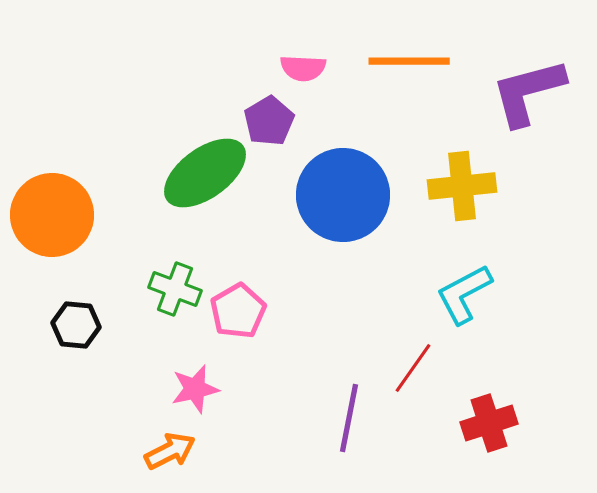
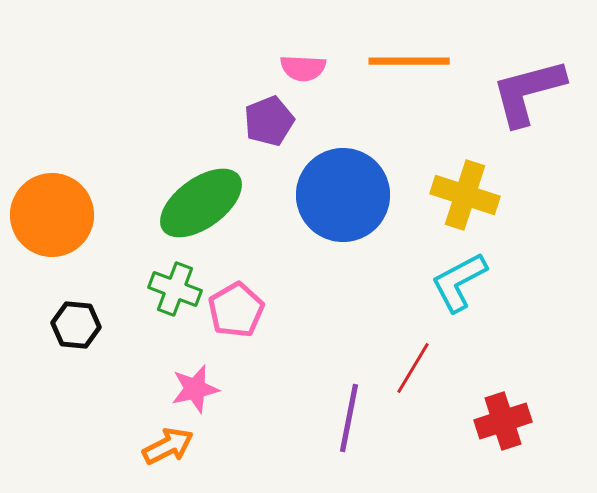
purple pentagon: rotated 9 degrees clockwise
green ellipse: moved 4 px left, 30 px down
yellow cross: moved 3 px right, 9 px down; rotated 24 degrees clockwise
cyan L-shape: moved 5 px left, 12 px up
pink pentagon: moved 2 px left, 1 px up
red line: rotated 4 degrees counterclockwise
red cross: moved 14 px right, 2 px up
orange arrow: moved 2 px left, 5 px up
